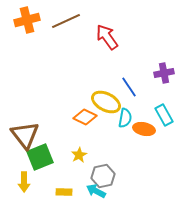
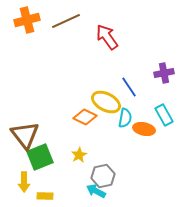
yellow rectangle: moved 19 px left, 4 px down
